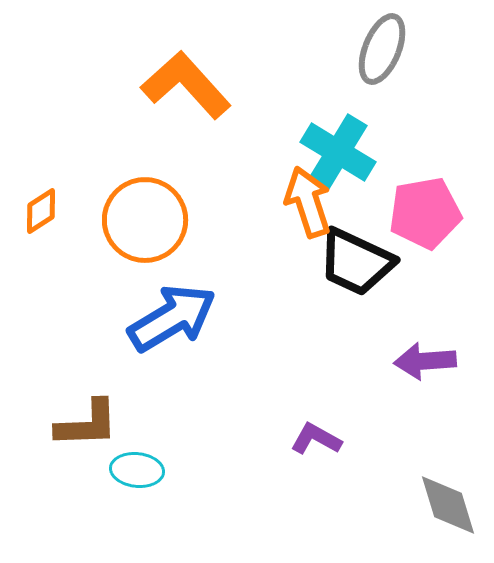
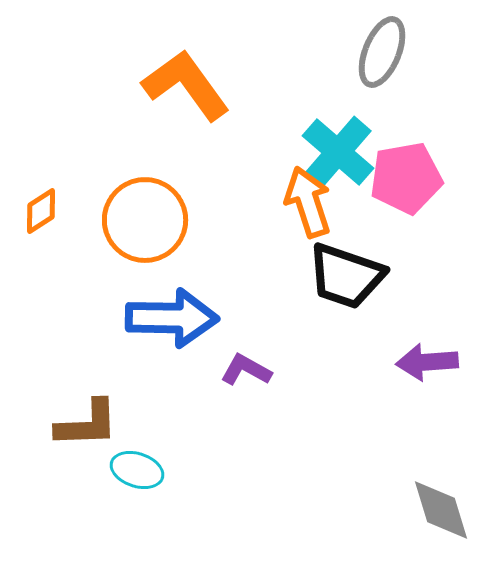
gray ellipse: moved 3 px down
orange L-shape: rotated 6 degrees clockwise
cyan cross: rotated 10 degrees clockwise
pink pentagon: moved 19 px left, 35 px up
black trapezoid: moved 10 px left, 14 px down; rotated 6 degrees counterclockwise
blue arrow: rotated 32 degrees clockwise
purple arrow: moved 2 px right, 1 px down
purple L-shape: moved 70 px left, 69 px up
cyan ellipse: rotated 12 degrees clockwise
gray diamond: moved 7 px left, 5 px down
